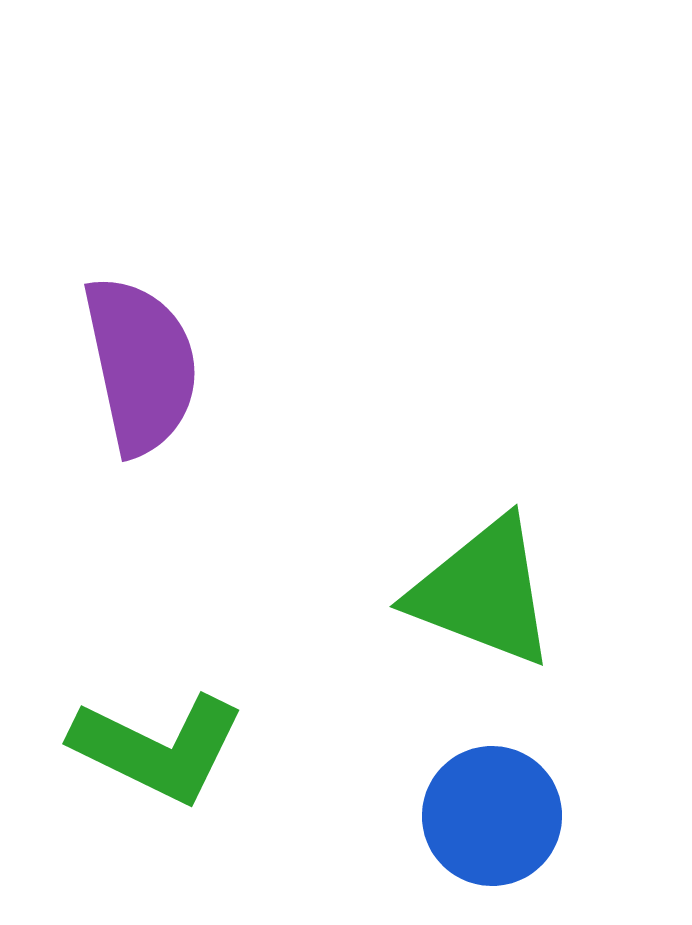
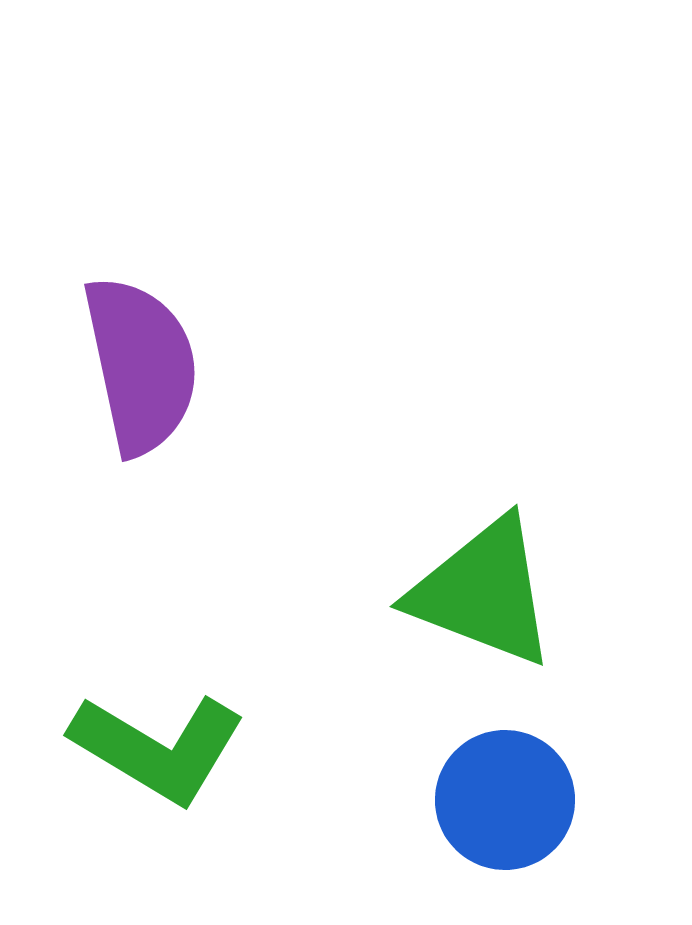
green L-shape: rotated 5 degrees clockwise
blue circle: moved 13 px right, 16 px up
